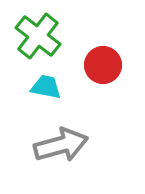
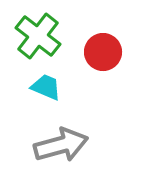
red circle: moved 13 px up
cyan trapezoid: rotated 12 degrees clockwise
